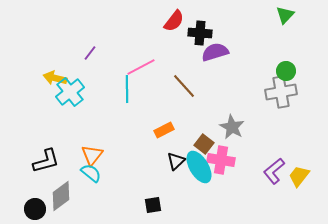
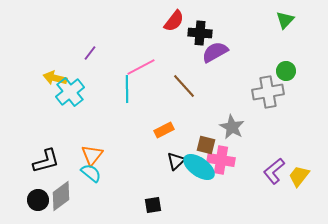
green triangle: moved 5 px down
purple semicircle: rotated 12 degrees counterclockwise
gray cross: moved 13 px left
brown square: moved 2 px right, 1 px down; rotated 24 degrees counterclockwise
cyan ellipse: rotated 24 degrees counterclockwise
black circle: moved 3 px right, 9 px up
